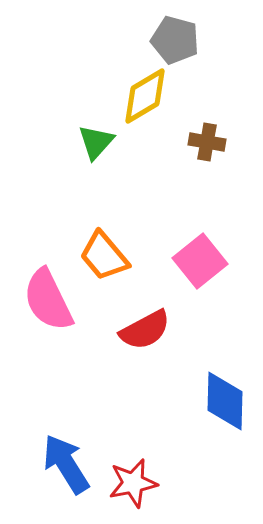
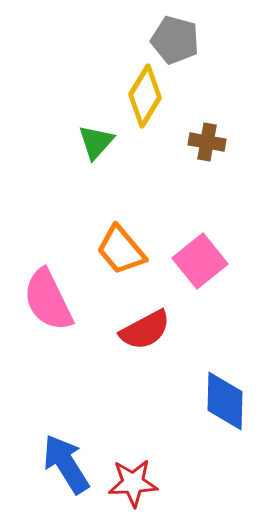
yellow diamond: rotated 28 degrees counterclockwise
orange trapezoid: moved 17 px right, 6 px up
red star: rotated 9 degrees clockwise
